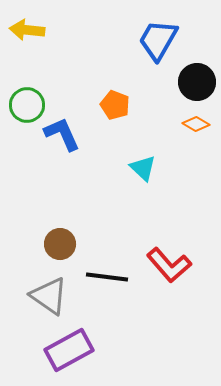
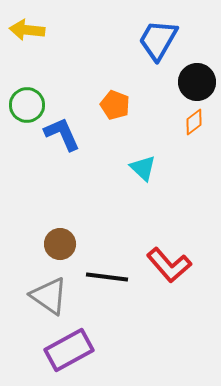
orange diamond: moved 2 px left, 2 px up; rotated 68 degrees counterclockwise
